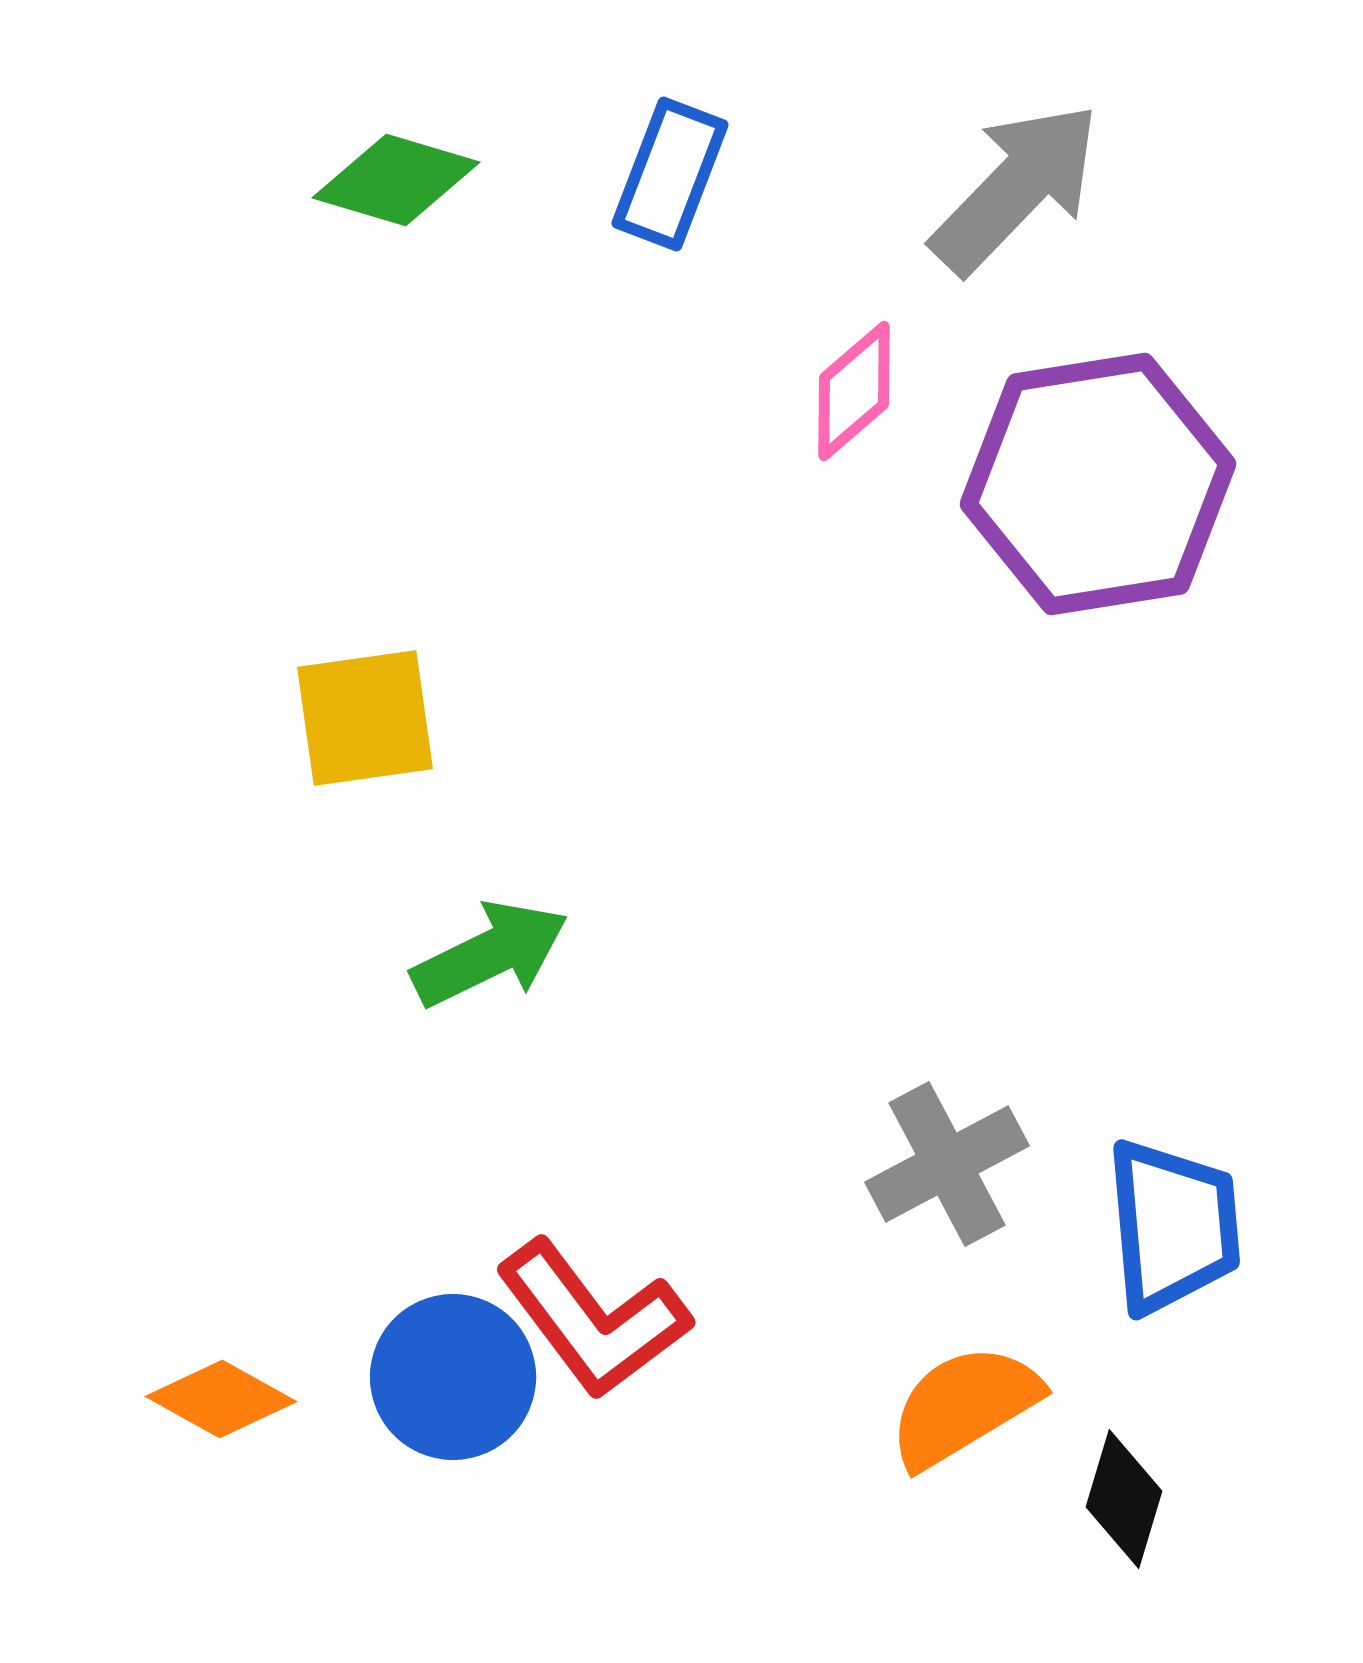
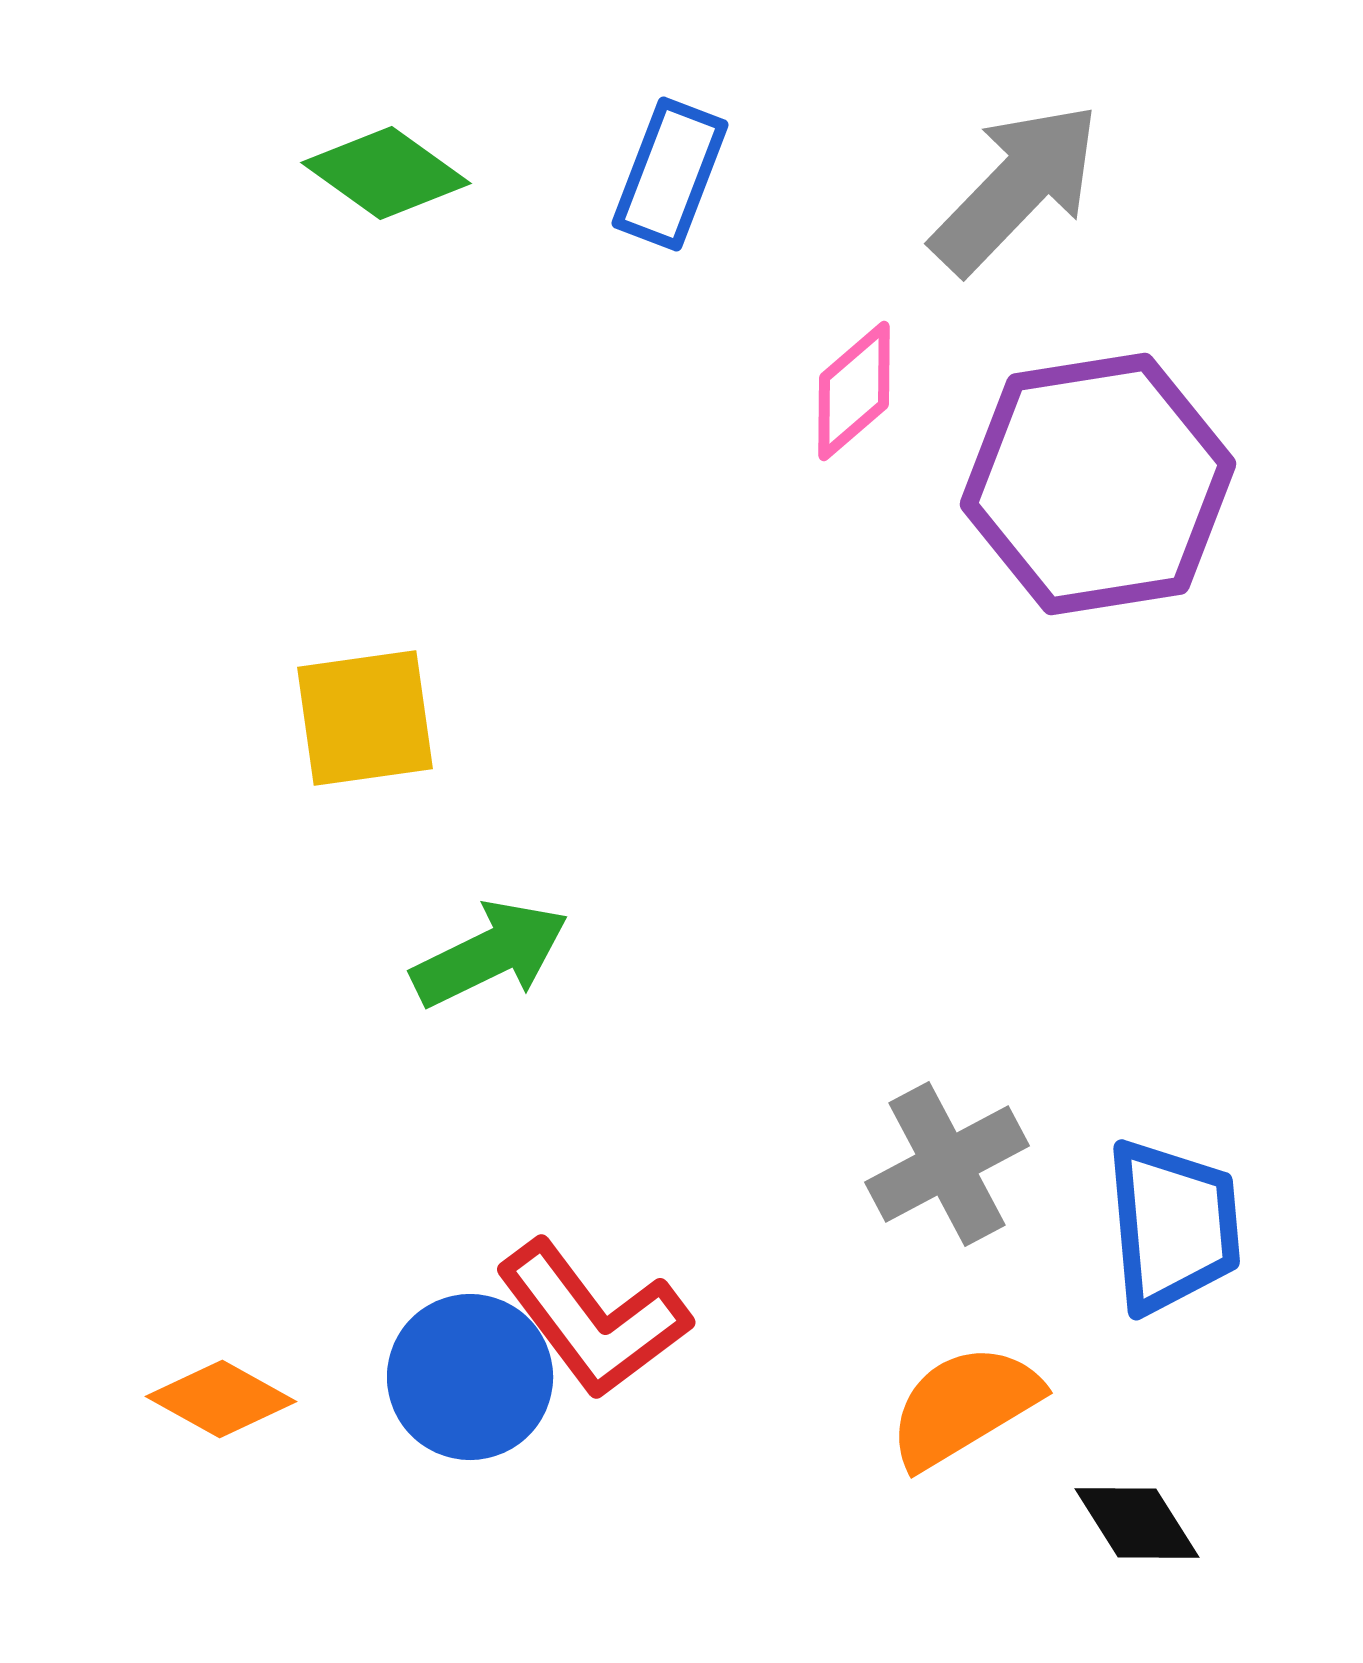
green diamond: moved 10 px left, 7 px up; rotated 19 degrees clockwise
blue circle: moved 17 px right
black diamond: moved 13 px right, 24 px down; rotated 49 degrees counterclockwise
